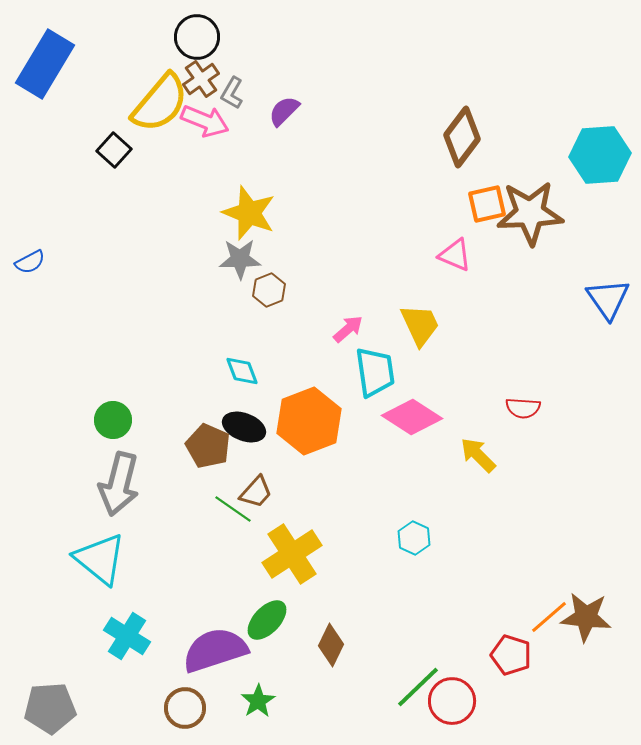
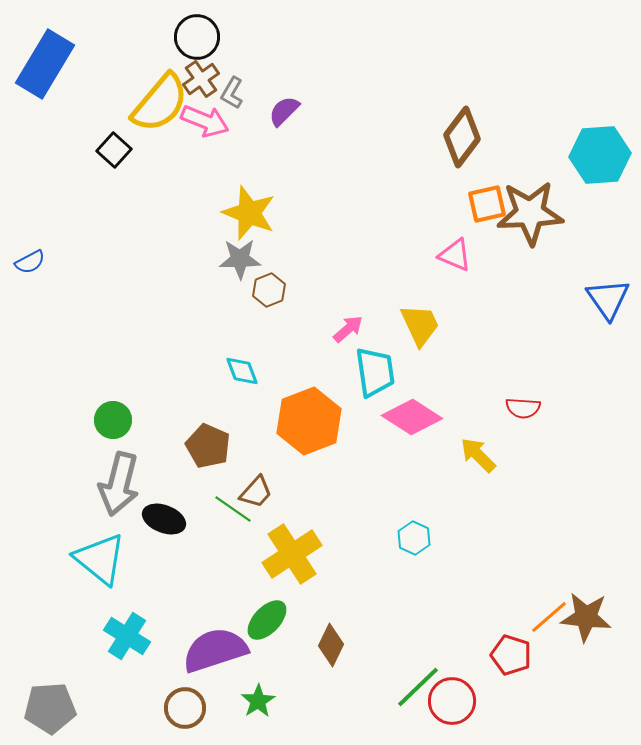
black ellipse at (244, 427): moved 80 px left, 92 px down
